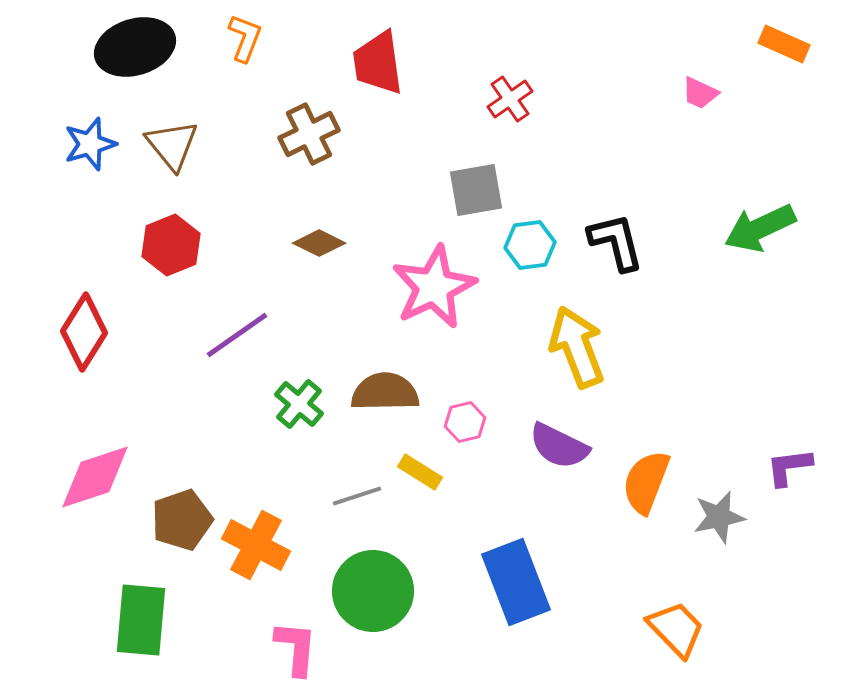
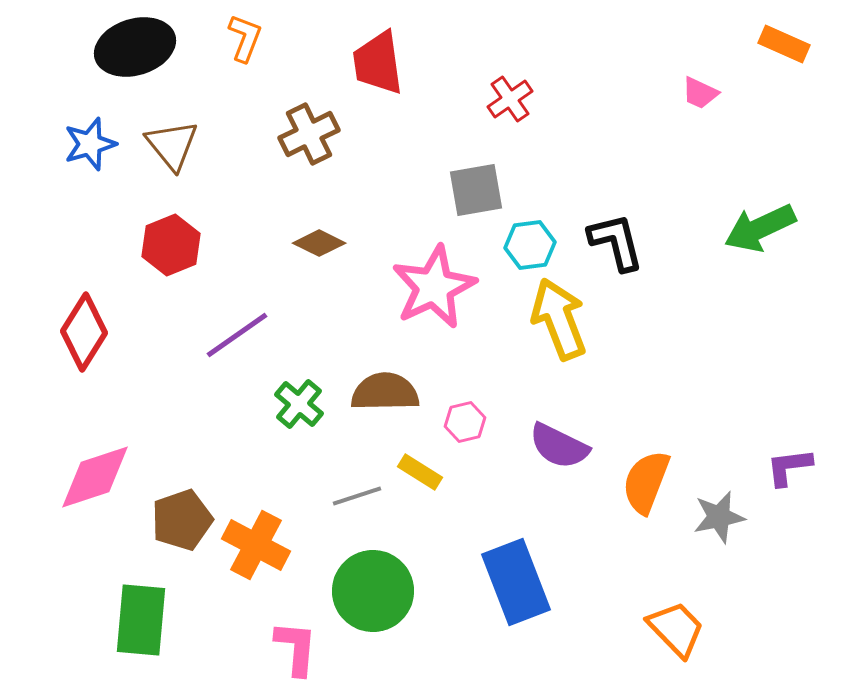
yellow arrow: moved 18 px left, 28 px up
